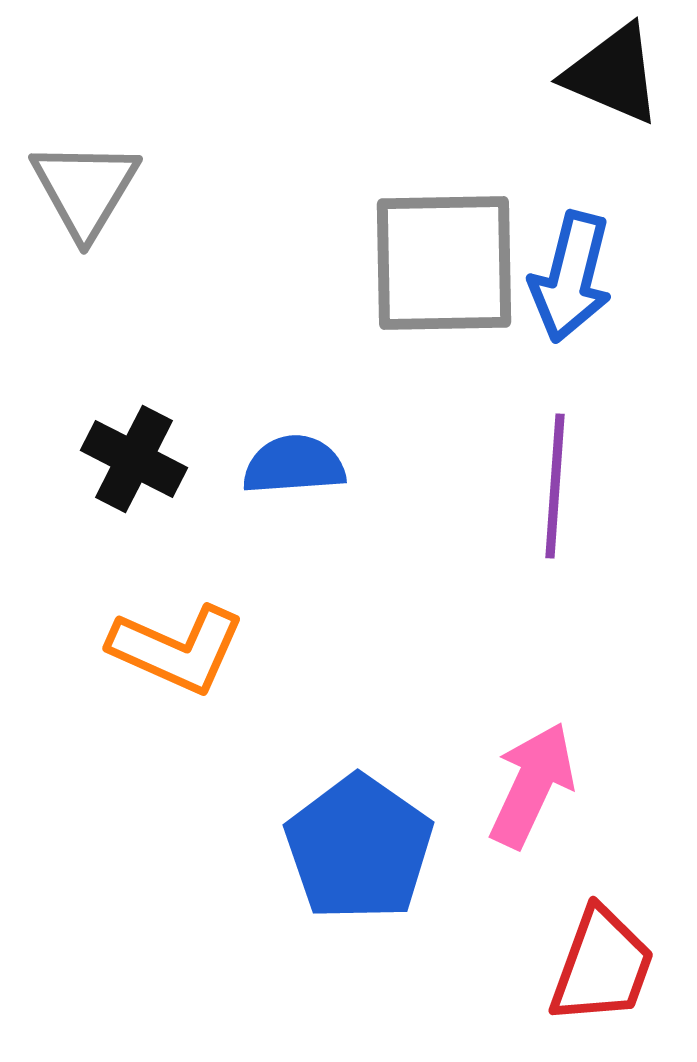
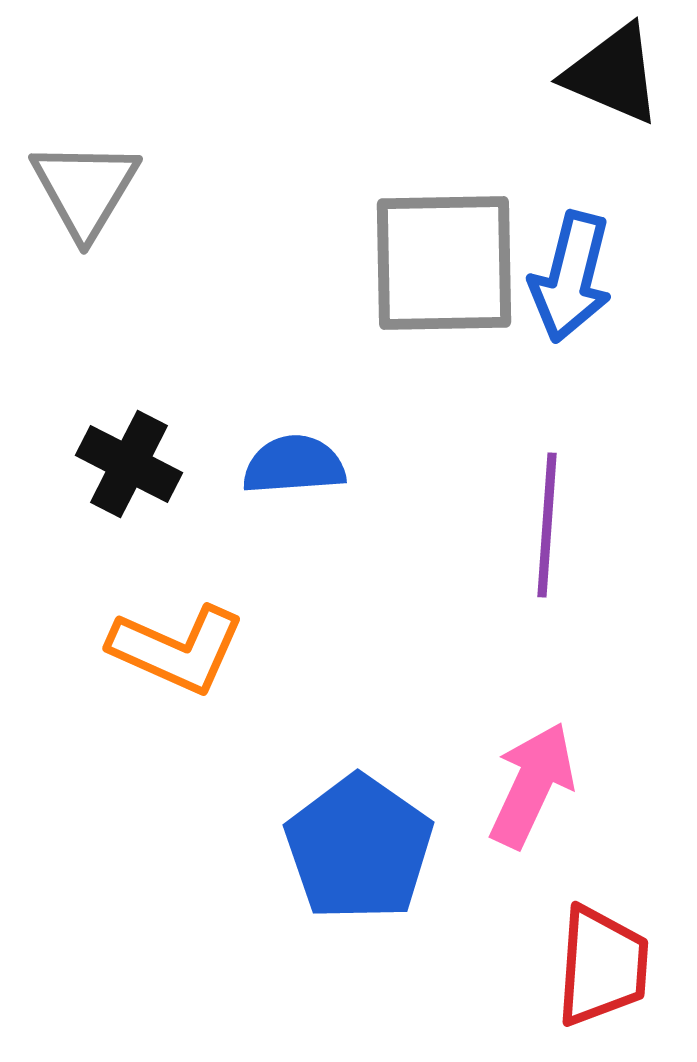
black cross: moved 5 px left, 5 px down
purple line: moved 8 px left, 39 px down
red trapezoid: rotated 16 degrees counterclockwise
